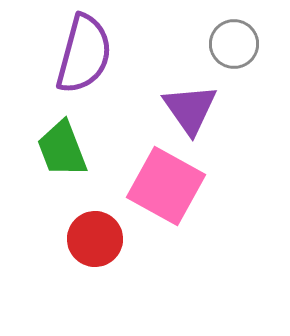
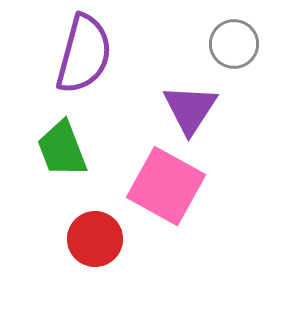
purple triangle: rotated 8 degrees clockwise
